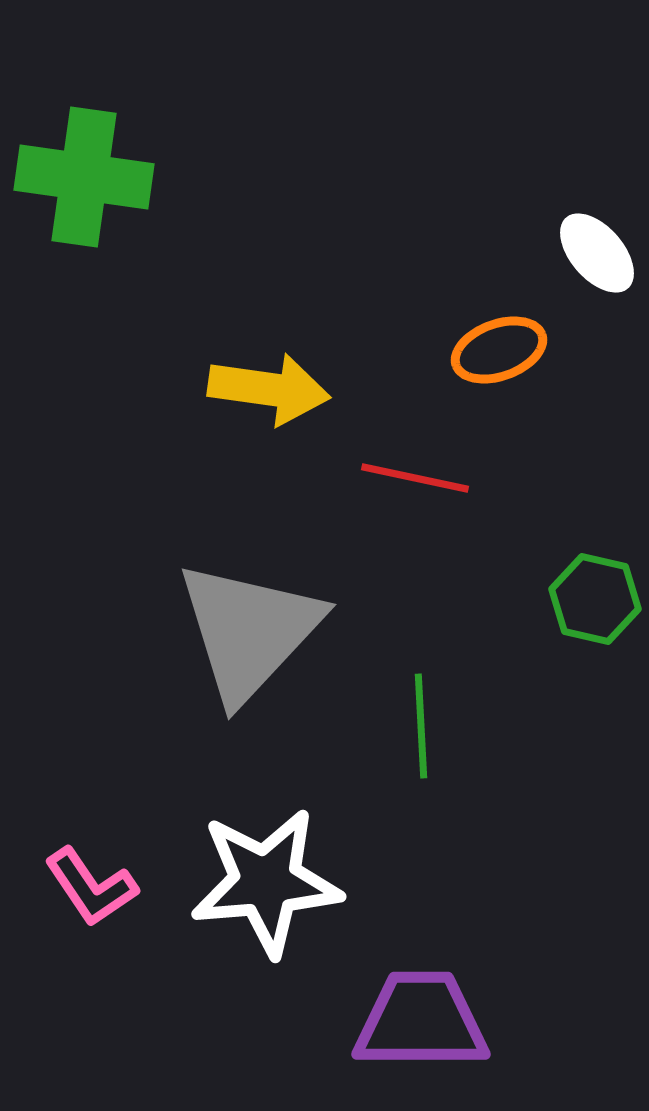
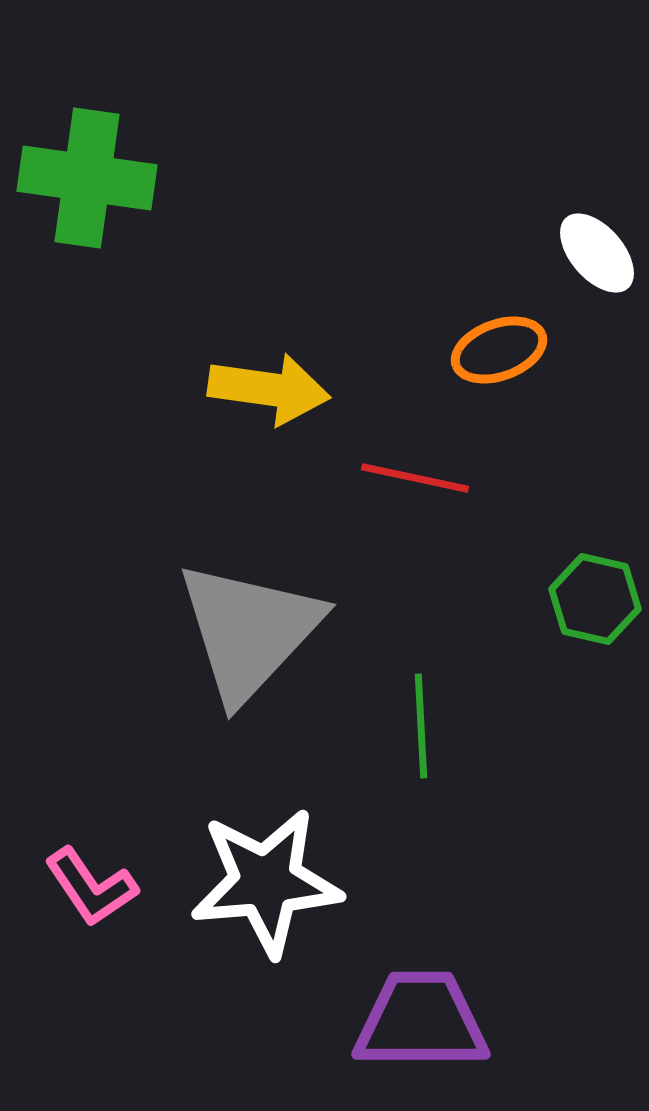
green cross: moved 3 px right, 1 px down
